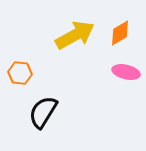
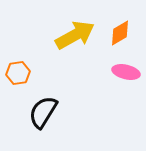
orange hexagon: moved 2 px left; rotated 15 degrees counterclockwise
